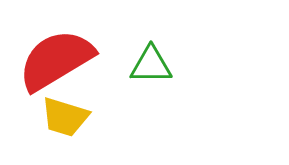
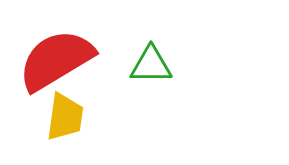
yellow trapezoid: rotated 99 degrees counterclockwise
